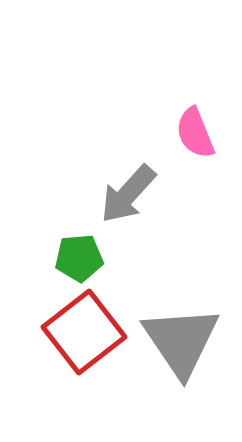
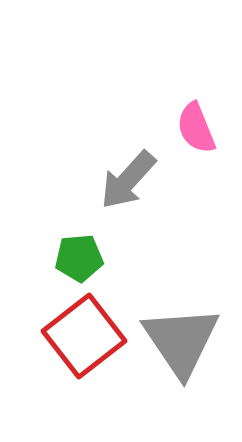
pink semicircle: moved 1 px right, 5 px up
gray arrow: moved 14 px up
red square: moved 4 px down
